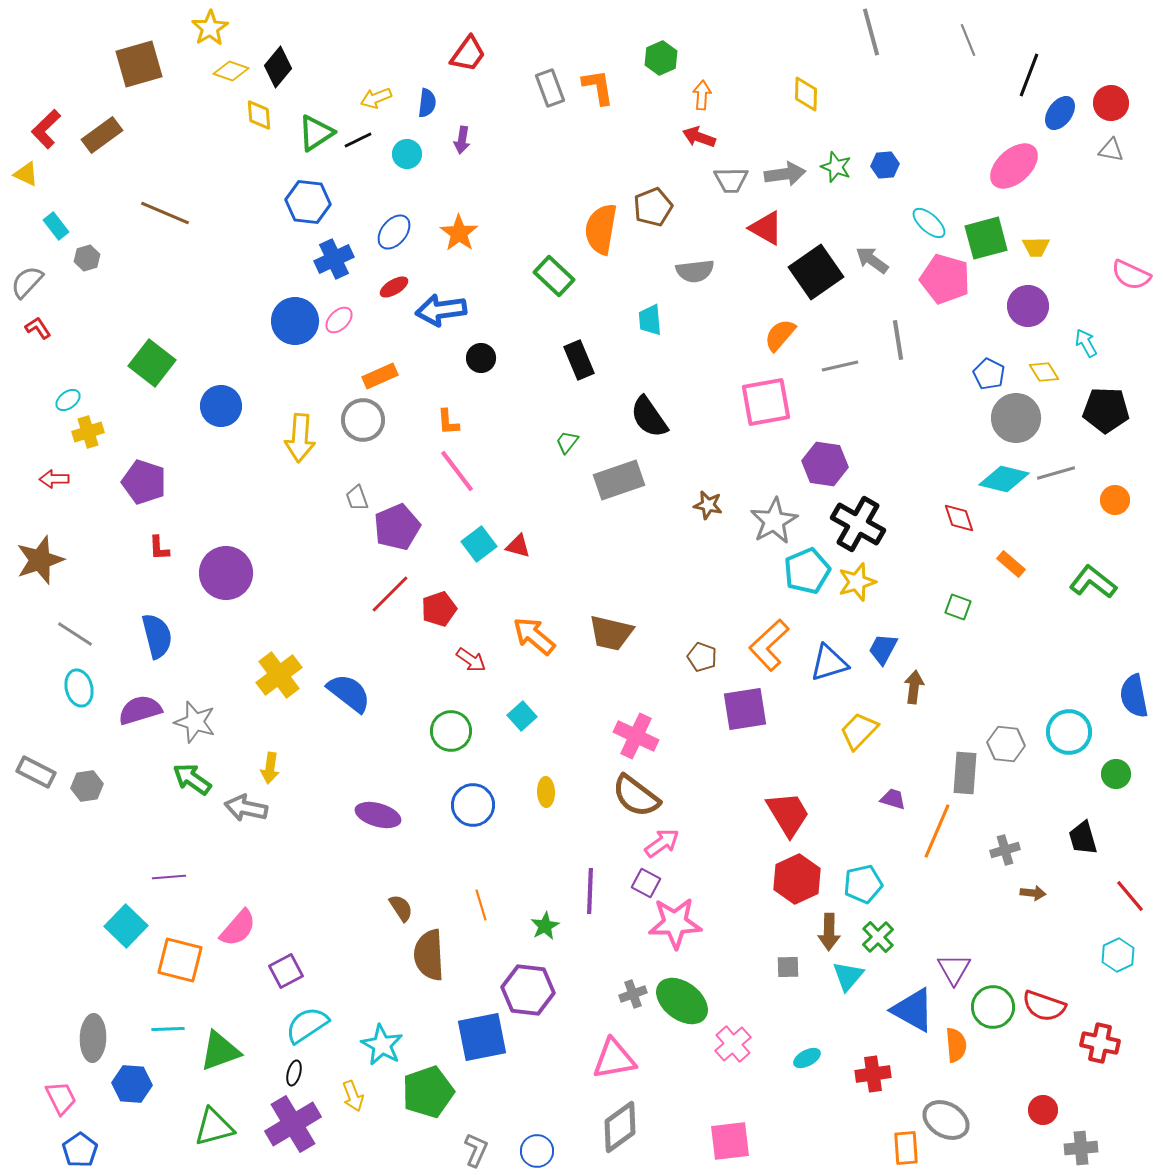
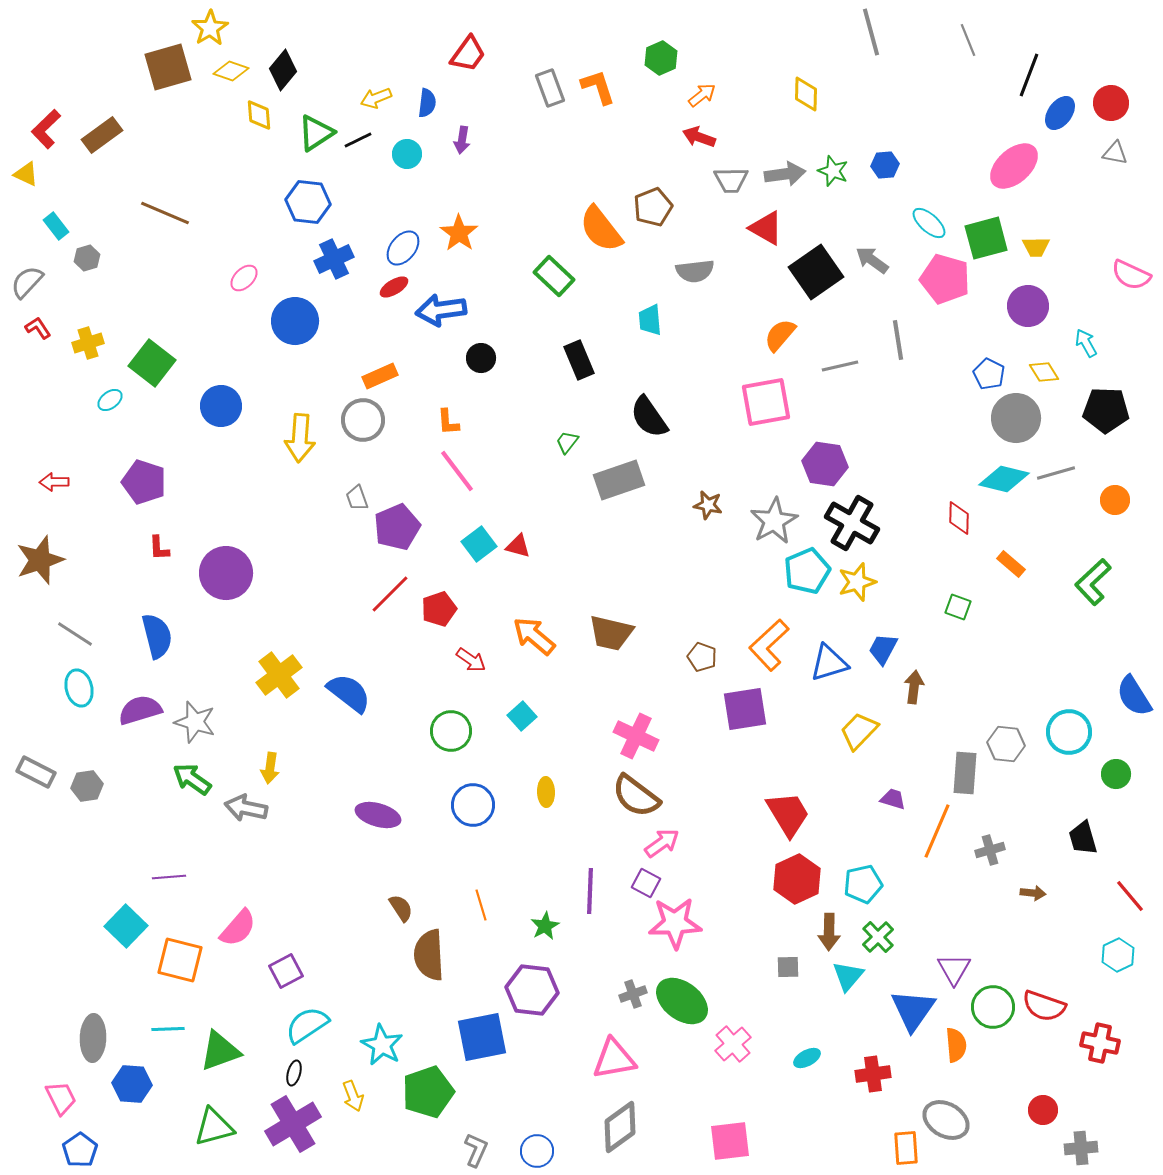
brown square at (139, 64): moved 29 px right, 3 px down
black diamond at (278, 67): moved 5 px right, 3 px down
orange L-shape at (598, 87): rotated 9 degrees counterclockwise
orange arrow at (702, 95): rotated 48 degrees clockwise
gray triangle at (1111, 150): moved 4 px right, 3 px down
green star at (836, 167): moved 3 px left, 4 px down
orange semicircle at (601, 229): rotated 48 degrees counterclockwise
blue ellipse at (394, 232): moved 9 px right, 16 px down
pink ellipse at (339, 320): moved 95 px left, 42 px up
cyan ellipse at (68, 400): moved 42 px right
yellow cross at (88, 432): moved 89 px up
red arrow at (54, 479): moved 3 px down
red diamond at (959, 518): rotated 20 degrees clockwise
black cross at (858, 524): moved 6 px left, 1 px up
green L-shape at (1093, 582): rotated 81 degrees counterclockwise
blue semicircle at (1134, 696): rotated 21 degrees counterclockwise
gray cross at (1005, 850): moved 15 px left
purple hexagon at (528, 990): moved 4 px right
blue triangle at (913, 1010): rotated 36 degrees clockwise
